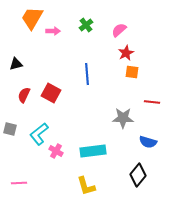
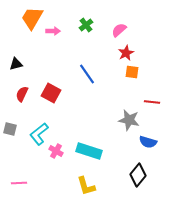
blue line: rotated 30 degrees counterclockwise
red semicircle: moved 2 px left, 1 px up
gray star: moved 6 px right, 2 px down; rotated 10 degrees clockwise
cyan rectangle: moved 4 px left; rotated 25 degrees clockwise
